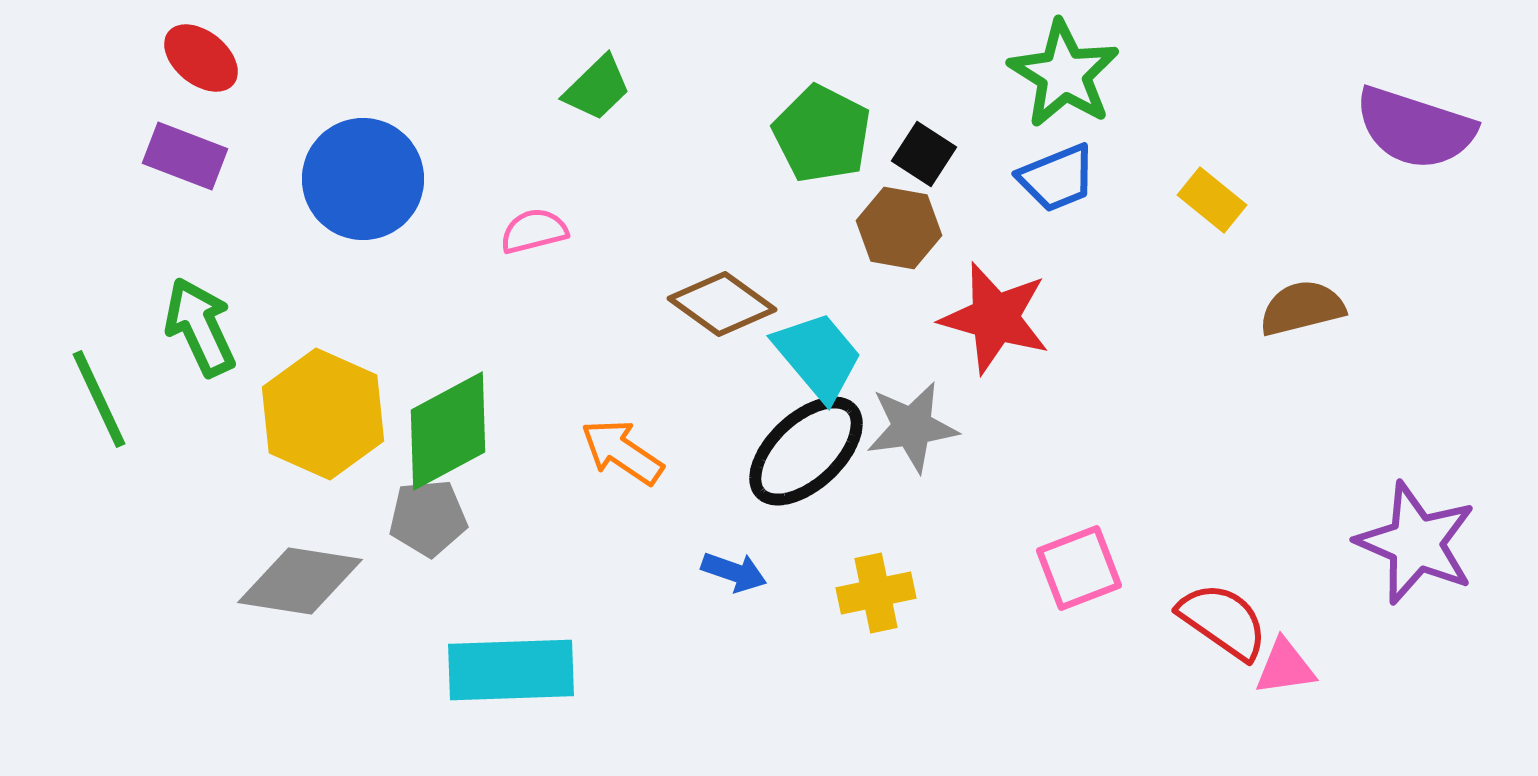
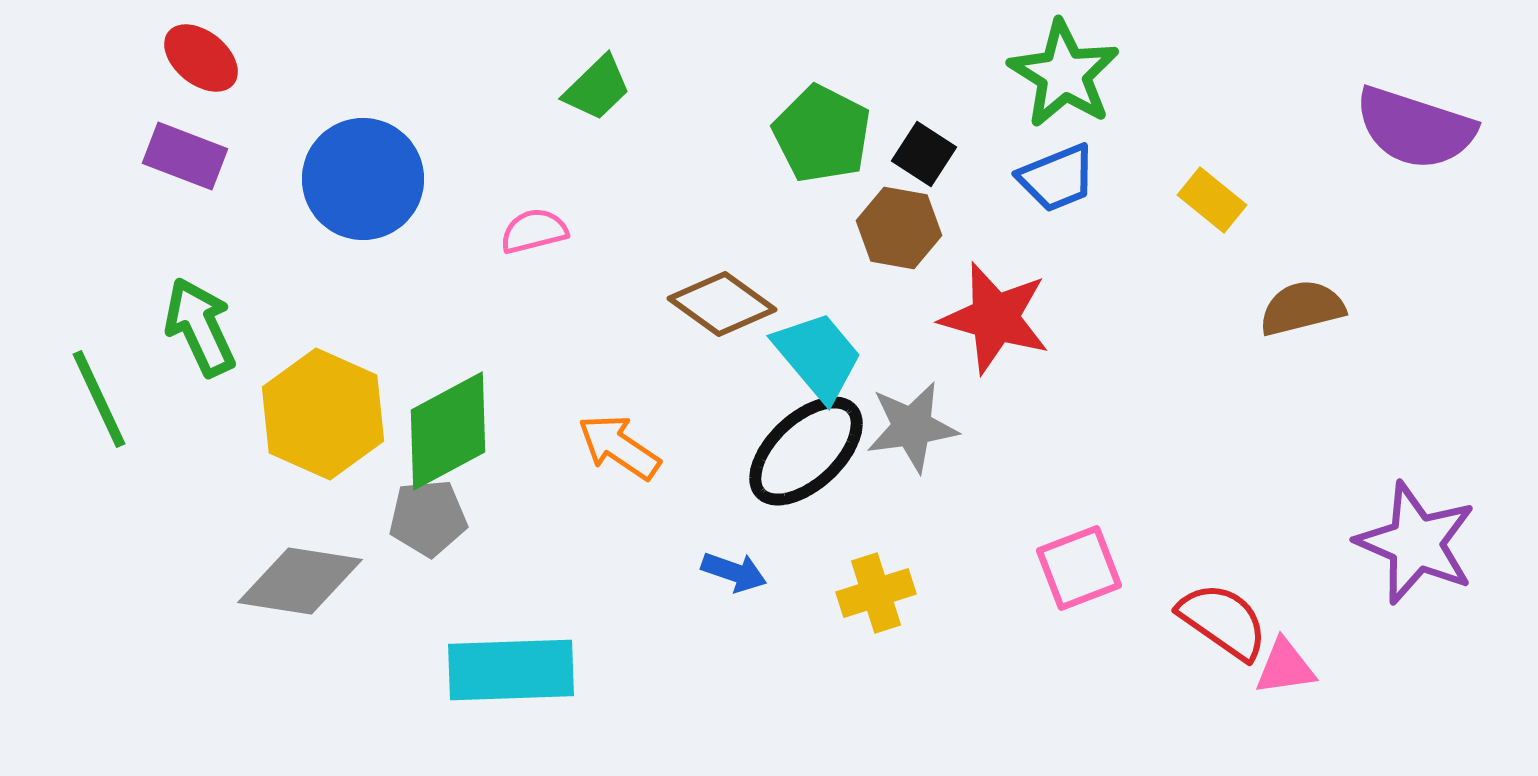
orange arrow: moved 3 px left, 5 px up
yellow cross: rotated 6 degrees counterclockwise
